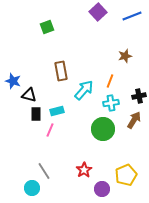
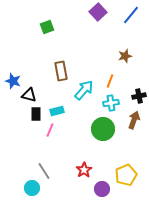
blue line: moved 1 px left, 1 px up; rotated 30 degrees counterclockwise
brown arrow: rotated 12 degrees counterclockwise
